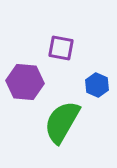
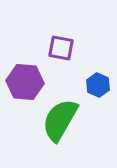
blue hexagon: moved 1 px right
green semicircle: moved 2 px left, 2 px up
